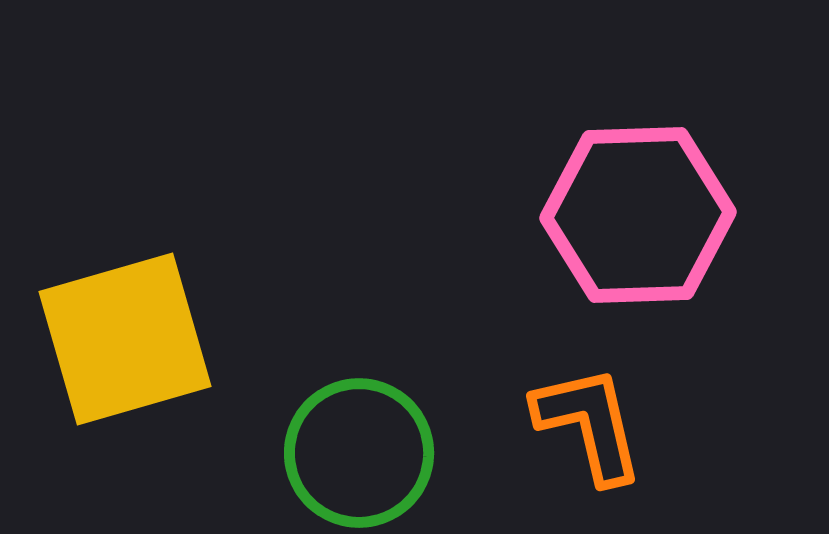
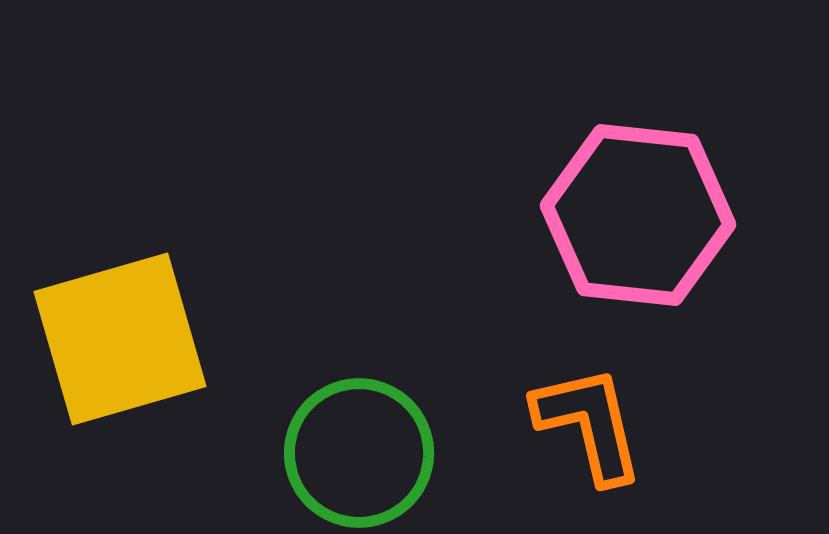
pink hexagon: rotated 8 degrees clockwise
yellow square: moved 5 px left
